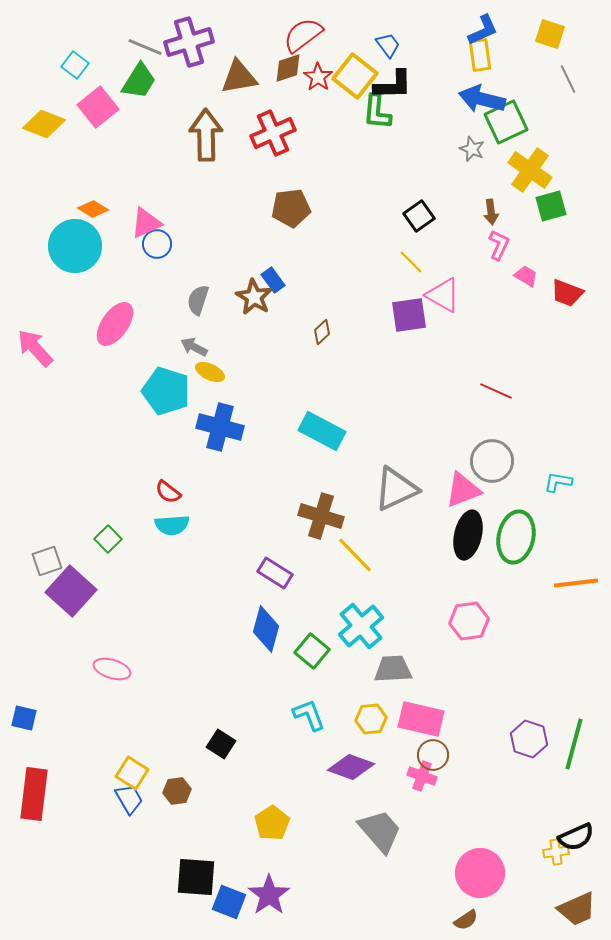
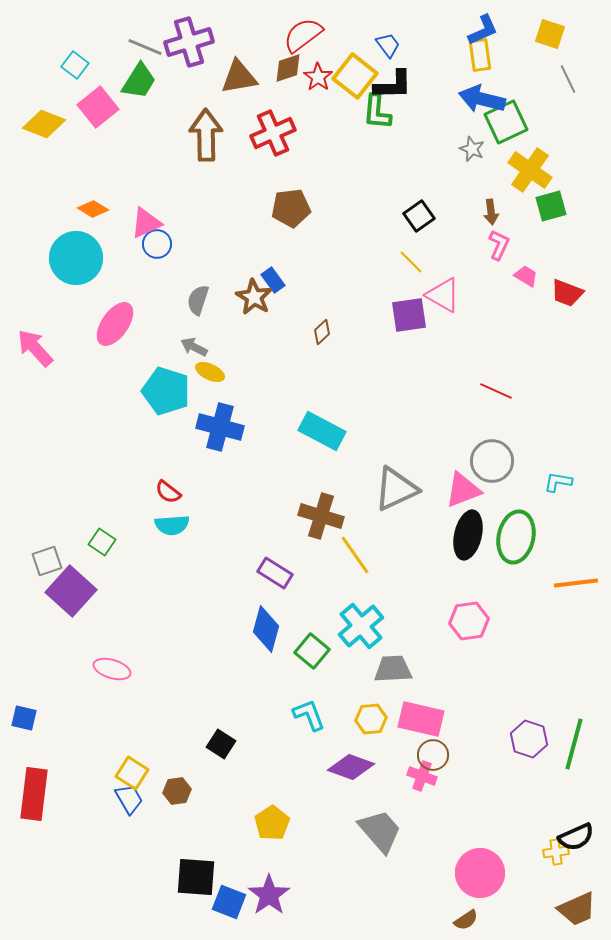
cyan circle at (75, 246): moved 1 px right, 12 px down
green square at (108, 539): moved 6 px left, 3 px down; rotated 12 degrees counterclockwise
yellow line at (355, 555): rotated 9 degrees clockwise
